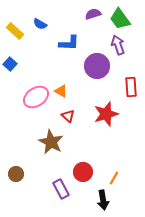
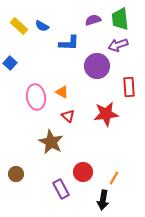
purple semicircle: moved 6 px down
green trapezoid: rotated 30 degrees clockwise
blue semicircle: moved 2 px right, 2 px down
yellow rectangle: moved 4 px right, 5 px up
purple arrow: rotated 90 degrees counterclockwise
blue square: moved 1 px up
red rectangle: moved 2 px left
orange triangle: moved 1 px right, 1 px down
pink ellipse: rotated 65 degrees counterclockwise
red star: rotated 10 degrees clockwise
black arrow: rotated 18 degrees clockwise
